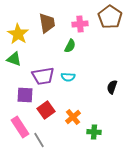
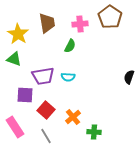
black semicircle: moved 17 px right, 10 px up
red square: rotated 12 degrees counterclockwise
pink rectangle: moved 5 px left
gray line: moved 7 px right, 4 px up
